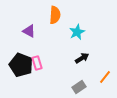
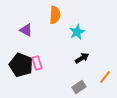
purple triangle: moved 3 px left, 1 px up
